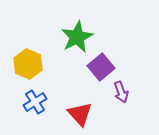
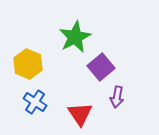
green star: moved 2 px left
purple arrow: moved 4 px left, 5 px down; rotated 30 degrees clockwise
blue cross: rotated 25 degrees counterclockwise
red triangle: rotated 8 degrees clockwise
